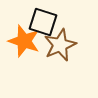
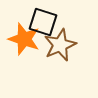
orange star: moved 2 px up
